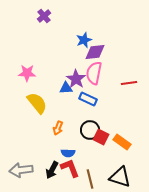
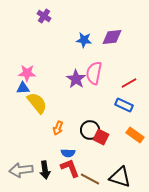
purple cross: rotated 16 degrees counterclockwise
blue star: rotated 28 degrees clockwise
purple diamond: moved 17 px right, 15 px up
red line: rotated 21 degrees counterclockwise
blue triangle: moved 43 px left
blue rectangle: moved 36 px right, 6 px down
orange rectangle: moved 13 px right, 7 px up
black arrow: moved 7 px left; rotated 36 degrees counterclockwise
brown line: rotated 48 degrees counterclockwise
